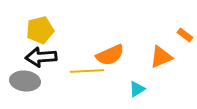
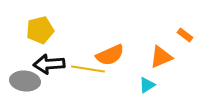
black arrow: moved 8 px right, 7 px down
yellow line: moved 1 px right, 2 px up; rotated 12 degrees clockwise
cyan triangle: moved 10 px right, 4 px up
